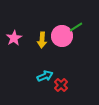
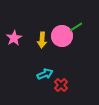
cyan arrow: moved 2 px up
